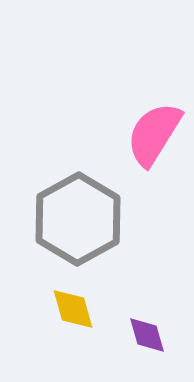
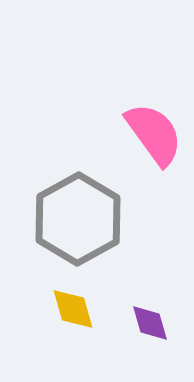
pink semicircle: rotated 112 degrees clockwise
purple diamond: moved 3 px right, 12 px up
